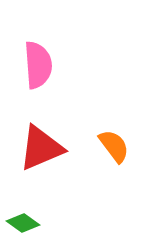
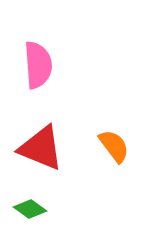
red triangle: rotated 45 degrees clockwise
green diamond: moved 7 px right, 14 px up
